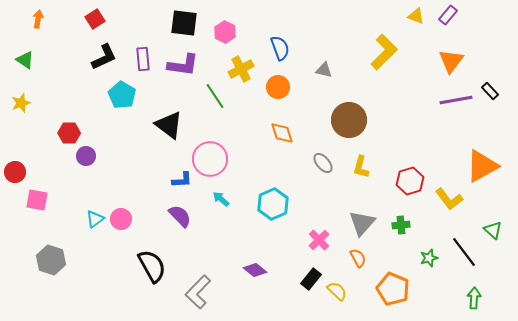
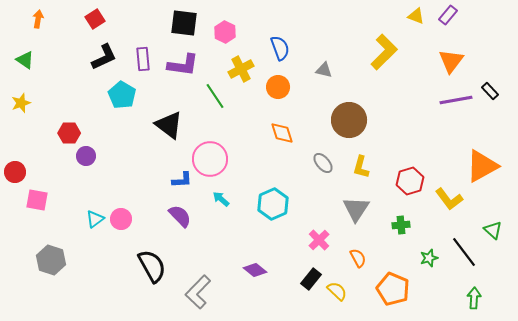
gray triangle at (362, 223): moved 6 px left, 14 px up; rotated 8 degrees counterclockwise
